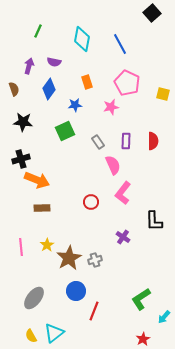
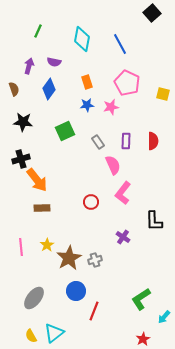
blue star: moved 12 px right
orange arrow: rotated 30 degrees clockwise
